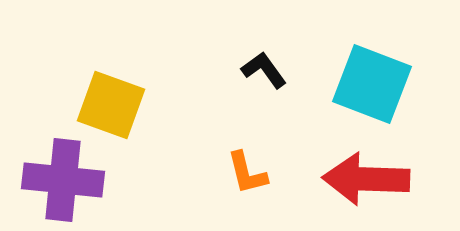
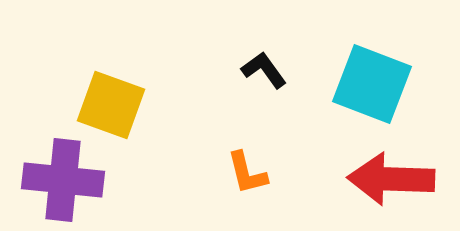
red arrow: moved 25 px right
